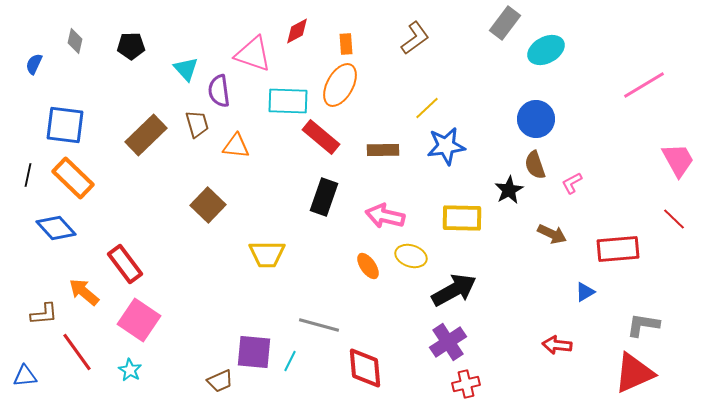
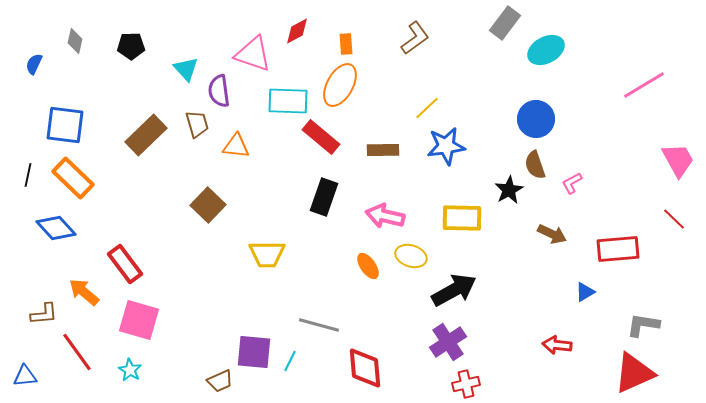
pink square at (139, 320): rotated 18 degrees counterclockwise
